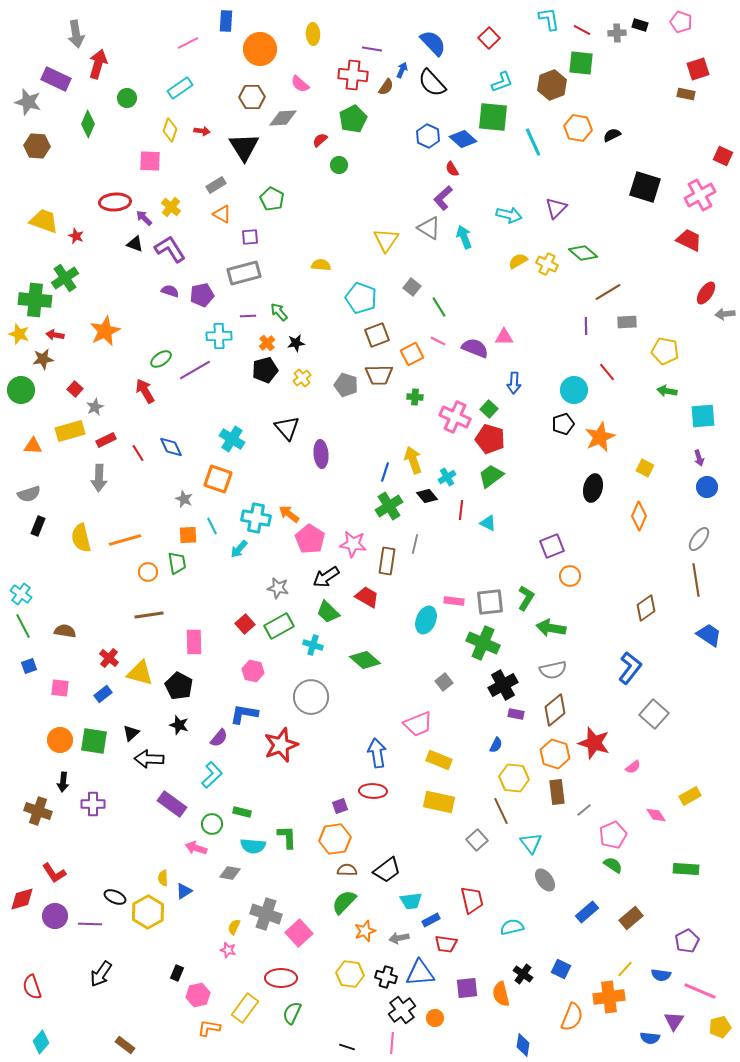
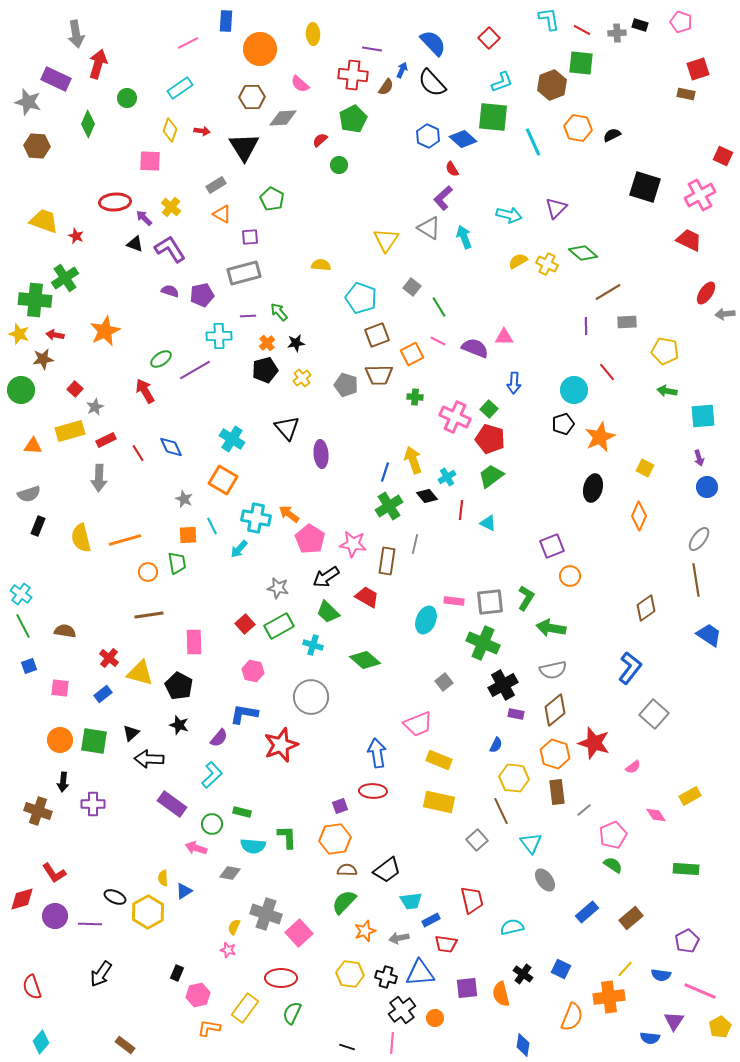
orange square at (218, 479): moved 5 px right, 1 px down; rotated 12 degrees clockwise
yellow pentagon at (720, 1027): rotated 15 degrees counterclockwise
